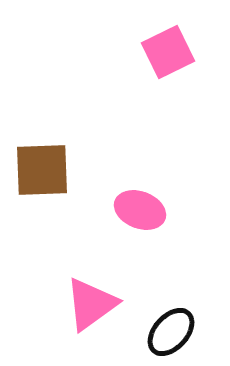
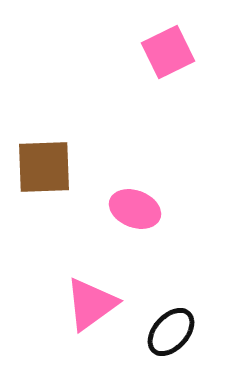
brown square: moved 2 px right, 3 px up
pink ellipse: moved 5 px left, 1 px up
